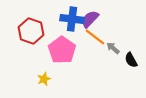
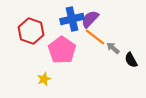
blue cross: rotated 20 degrees counterclockwise
